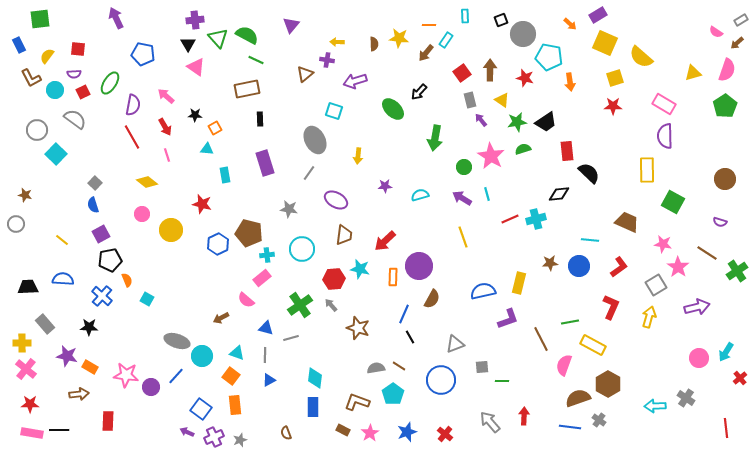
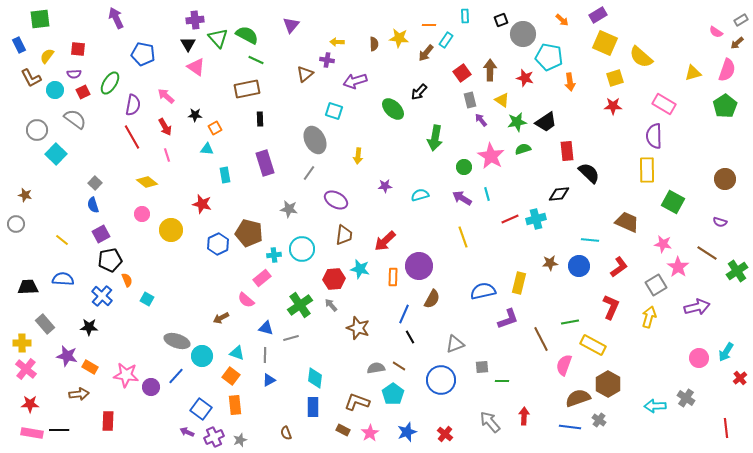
orange arrow at (570, 24): moved 8 px left, 4 px up
purple semicircle at (665, 136): moved 11 px left
cyan cross at (267, 255): moved 7 px right
